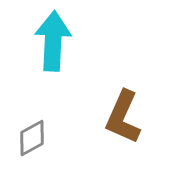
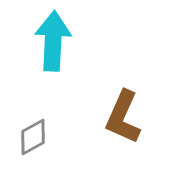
gray diamond: moved 1 px right, 1 px up
